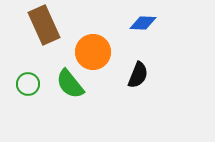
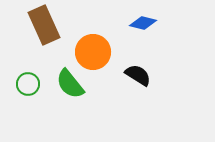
blue diamond: rotated 12 degrees clockwise
black semicircle: rotated 80 degrees counterclockwise
